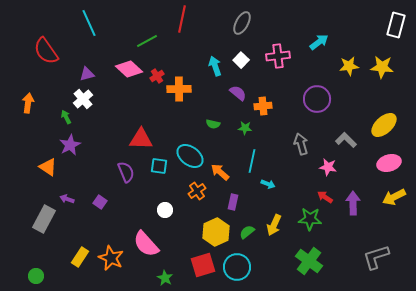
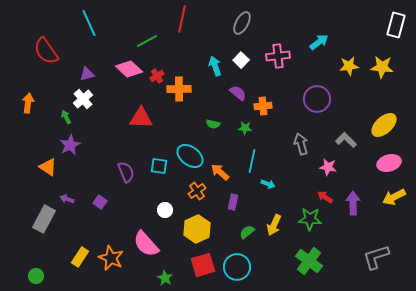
red triangle at (141, 139): moved 21 px up
yellow hexagon at (216, 232): moved 19 px left, 3 px up
